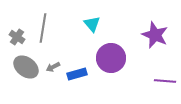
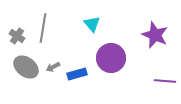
gray cross: moved 1 px up
